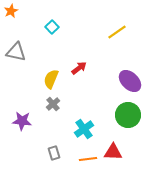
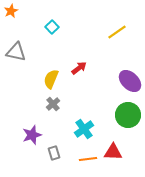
purple star: moved 10 px right, 14 px down; rotated 24 degrees counterclockwise
